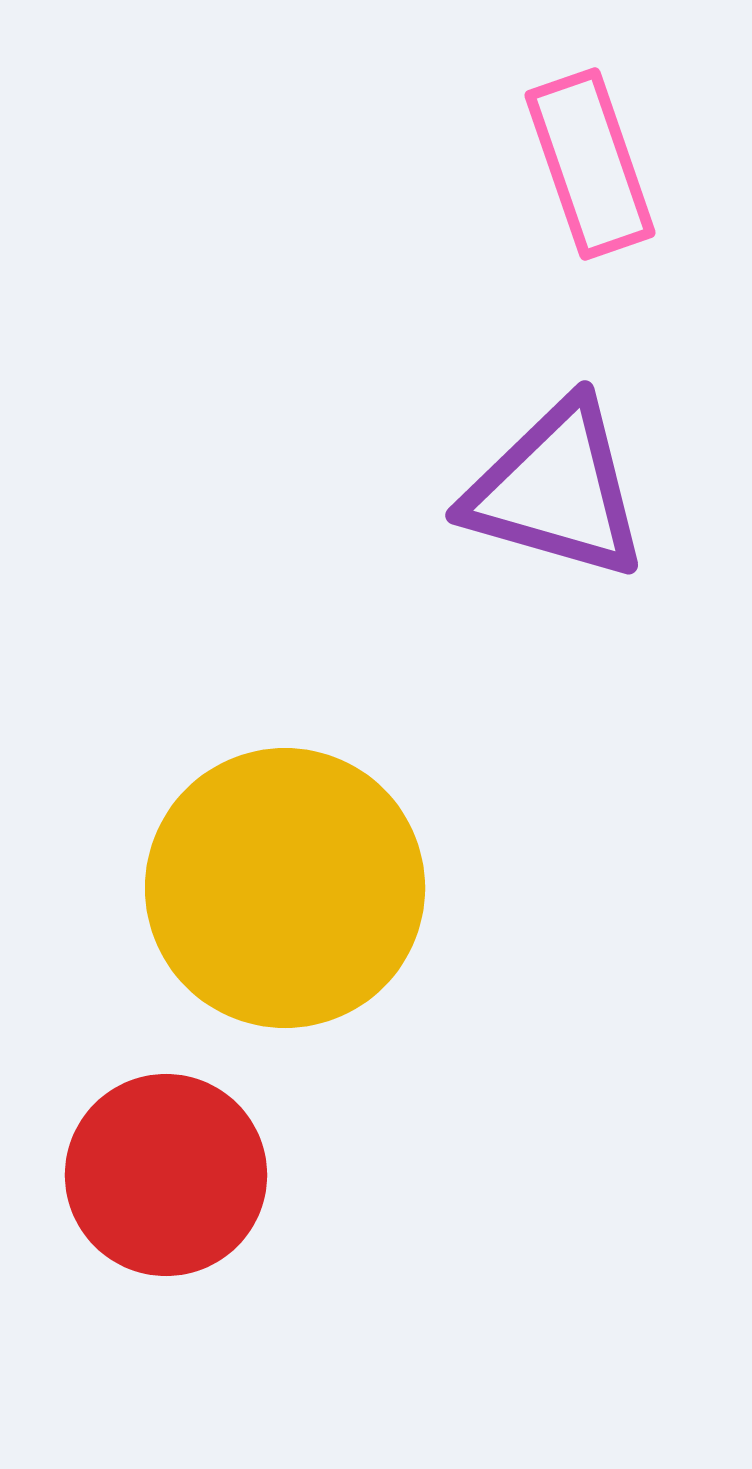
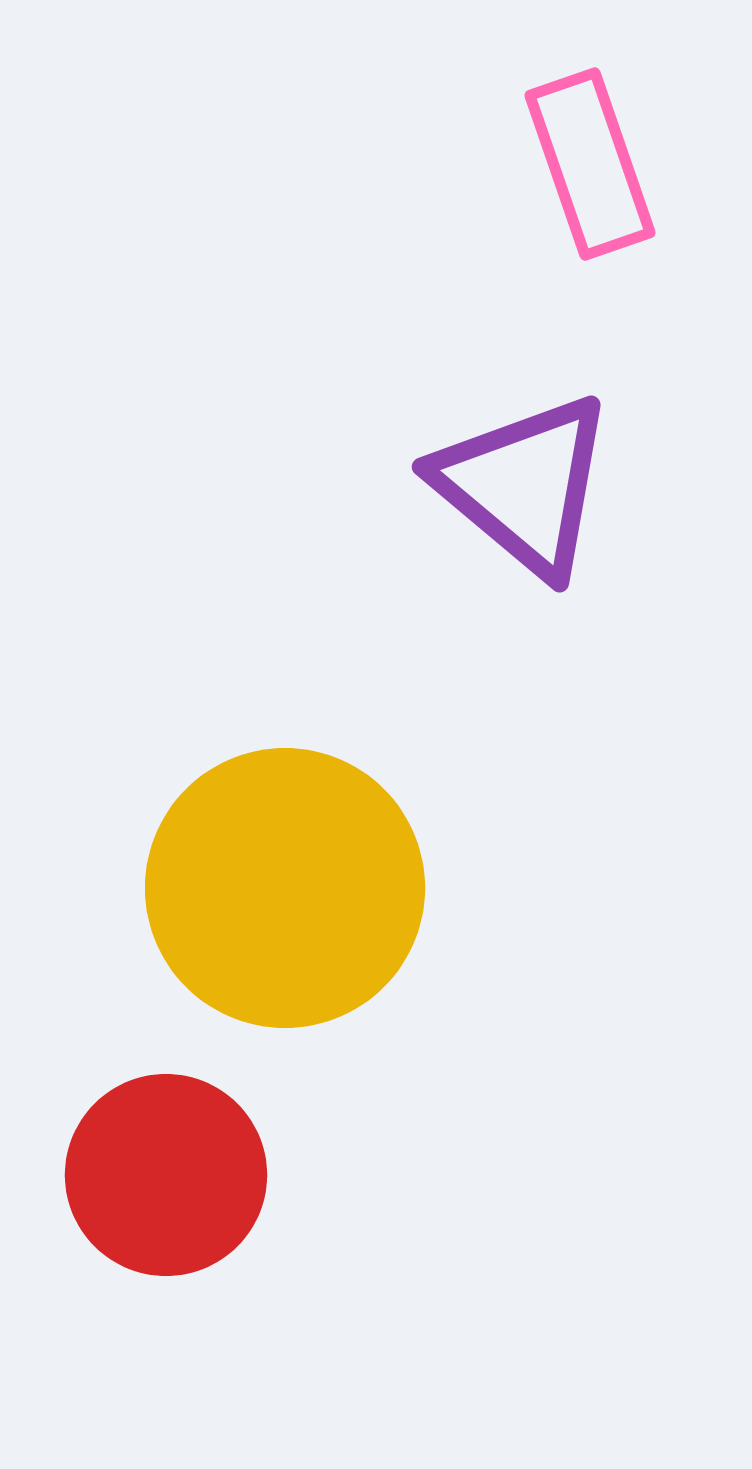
purple triangle: moved 32 px left, 5 px up; rotated 24 degrees clockwise
